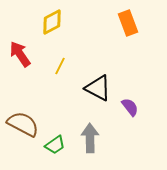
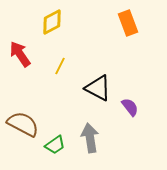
gray arrow: rotated 8 degrees counterclockwise
